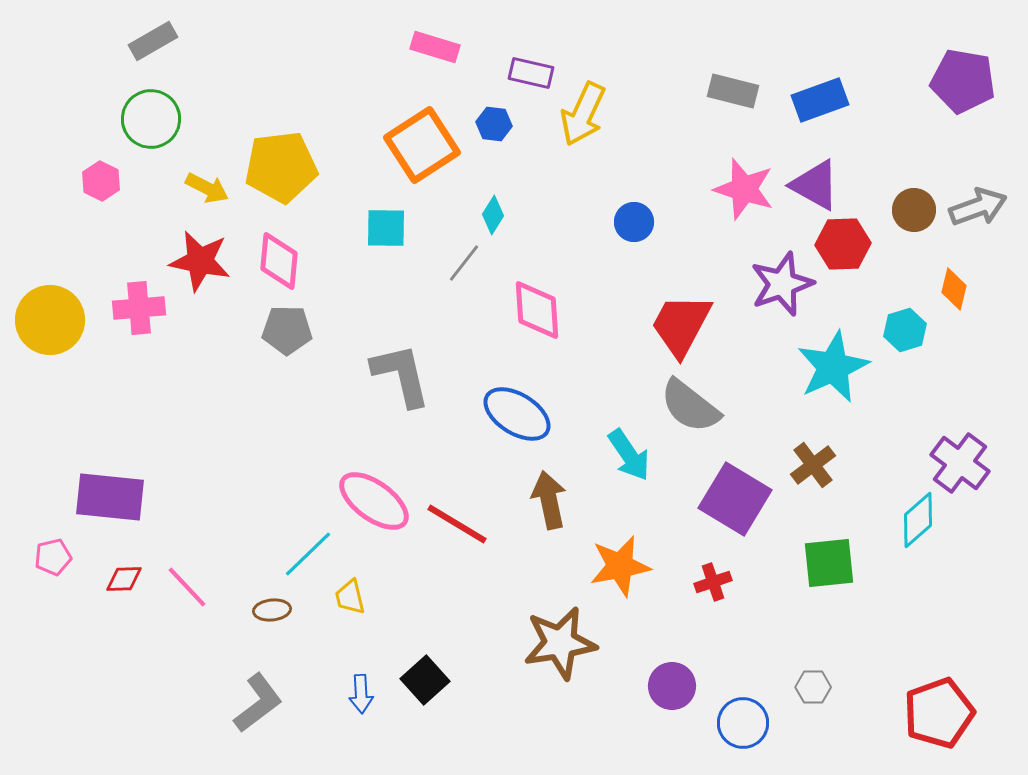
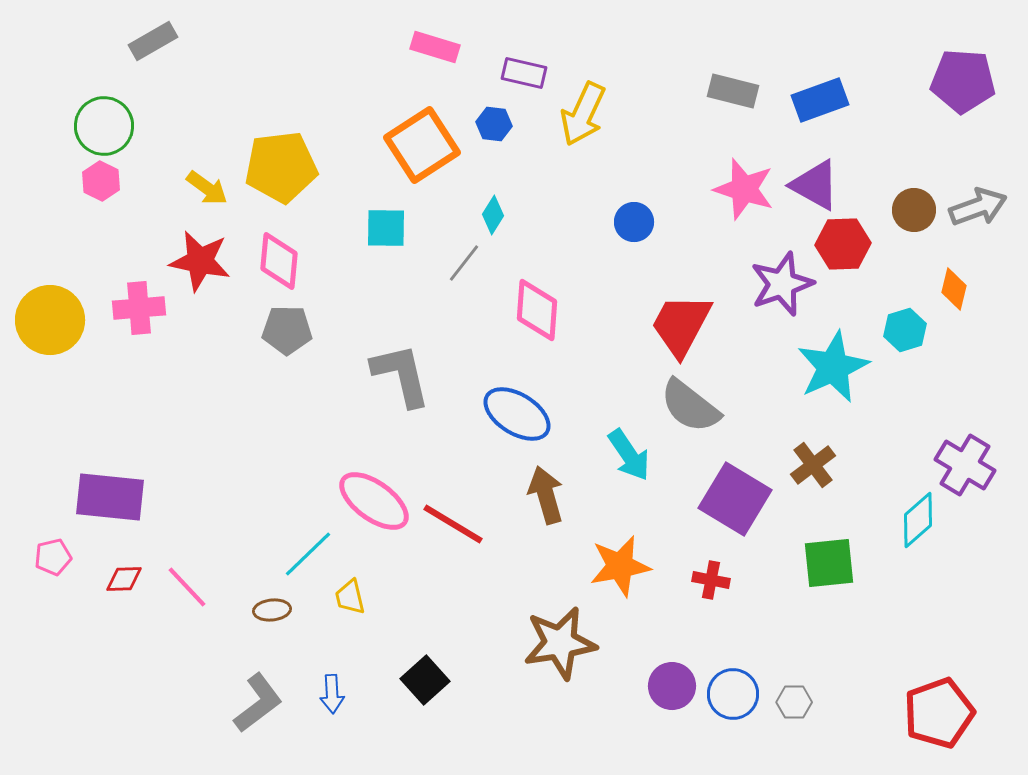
purple rectangle at (531, 73): moved 7 px left
purple pentagon at (963, 81): rotated 6 degrees counterclockwise
green circle at (151, 119): moved 47 px left, 7 px down
yellow arrow at (207, 188): rotated 9 degrees clockwise
pink diamond at (537, 310): rotated 8 degrees clockwise
purple cross at (960, 463): moved 5 px right, 2 px down; rotated 6 degrees counterclockwise
brown arrow at (549, 500): moved 3 px left, 5 px up; rotated 4 degrees counterclockwise
red line at (457, 524): moved 4 px left
red cross at (713, 582): moved 2 px left, 2 px up; rotated 30 degrees clockwise
gray hexagon at (813, 687): moved 19 px left, 15 px down
blue arrow at (361, 694): moved 29 px left
blue circle at (743, 723): moved 10 px left, 29 px up
